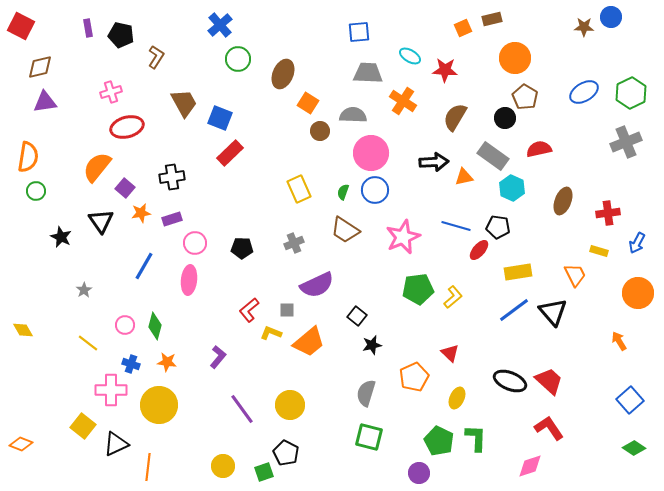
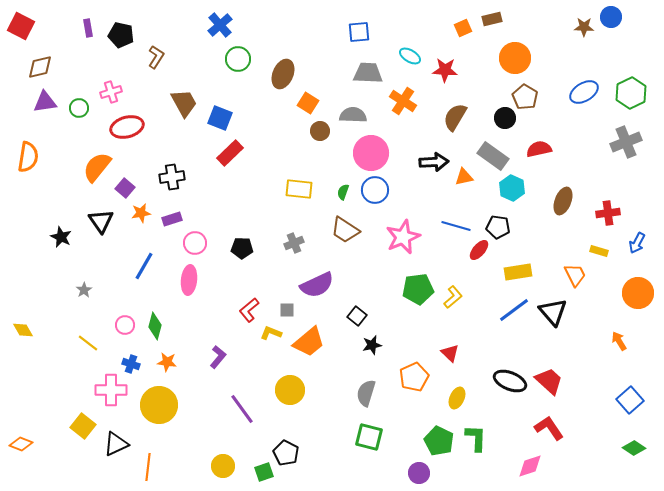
yellow rectangle at (299, 189): rotated 60 degrees counterclockwise
green circle at (36, 191): moved 43 px right, 83 px up
yellow circle at (290, 405): moved 15 px up
